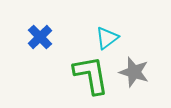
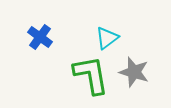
blue cross: rotated 10 degrees counterclockwise
